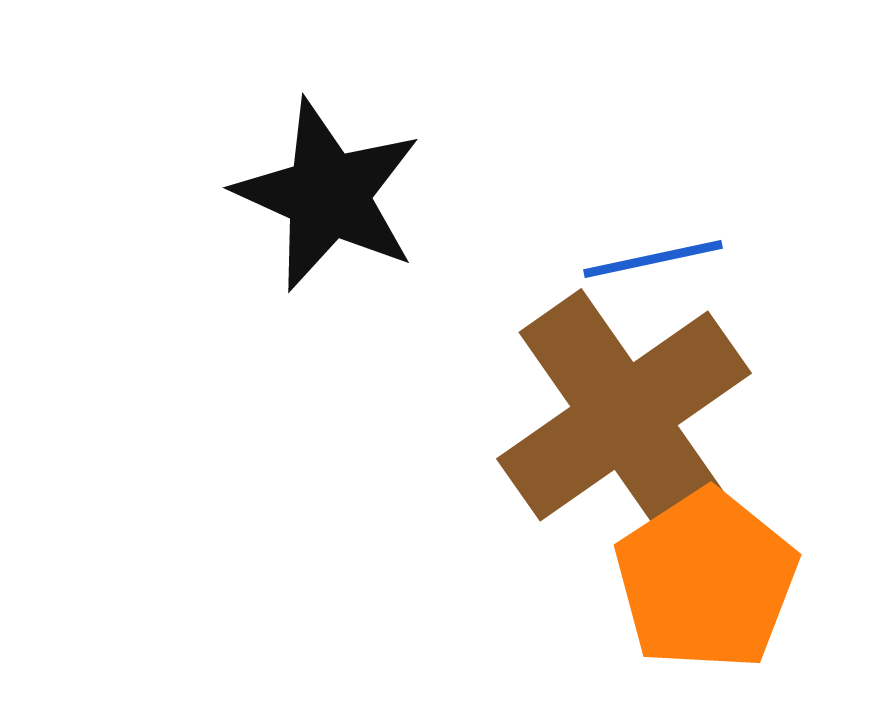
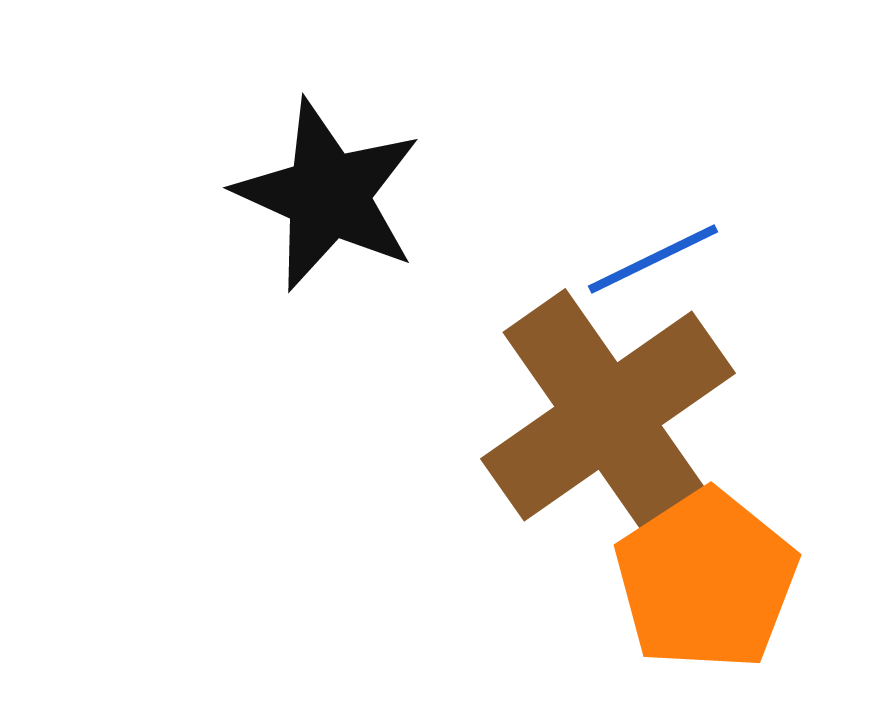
blue line: rotated 14 degrees counterclockwise
brown cross: moved 16 px left
